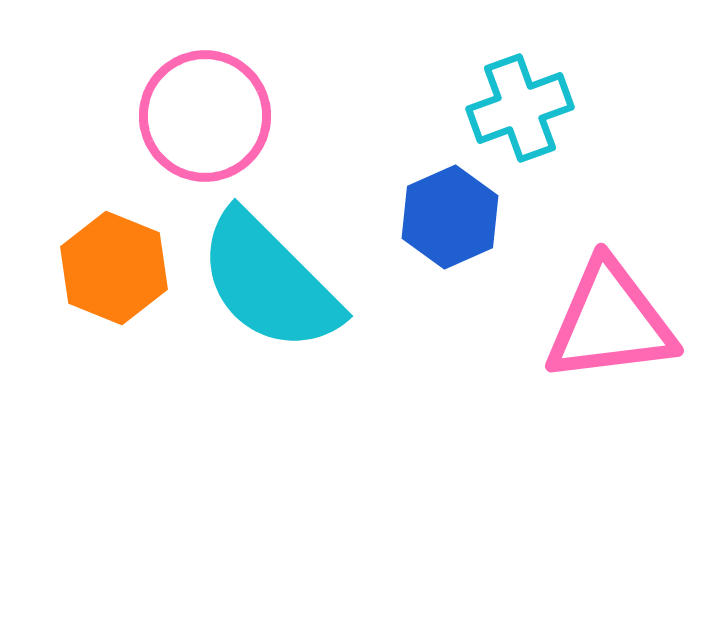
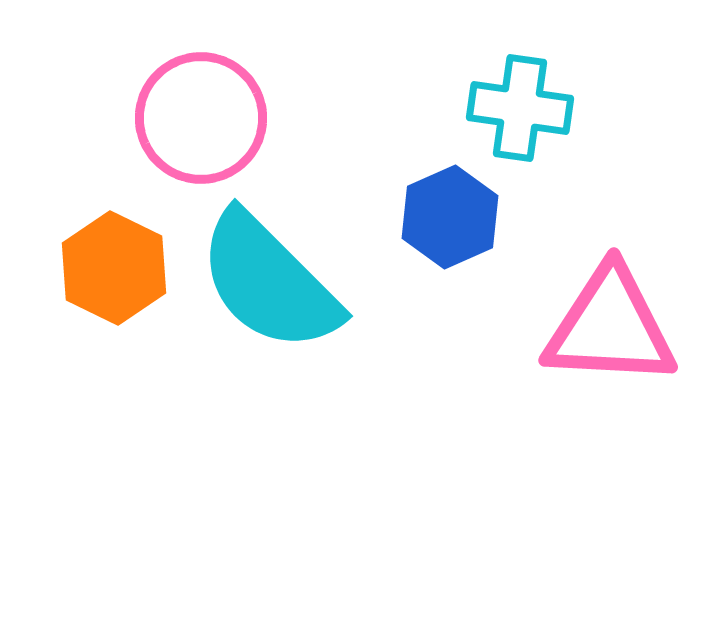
cyan cross: rotated 28 degrees clockwise
pink circle: moved 4 px left, 2 px down
orange hexagon: rotated 4 degrees clockwise
pink triangle: moved 5 px down; rotated 10 degrees clockwise
